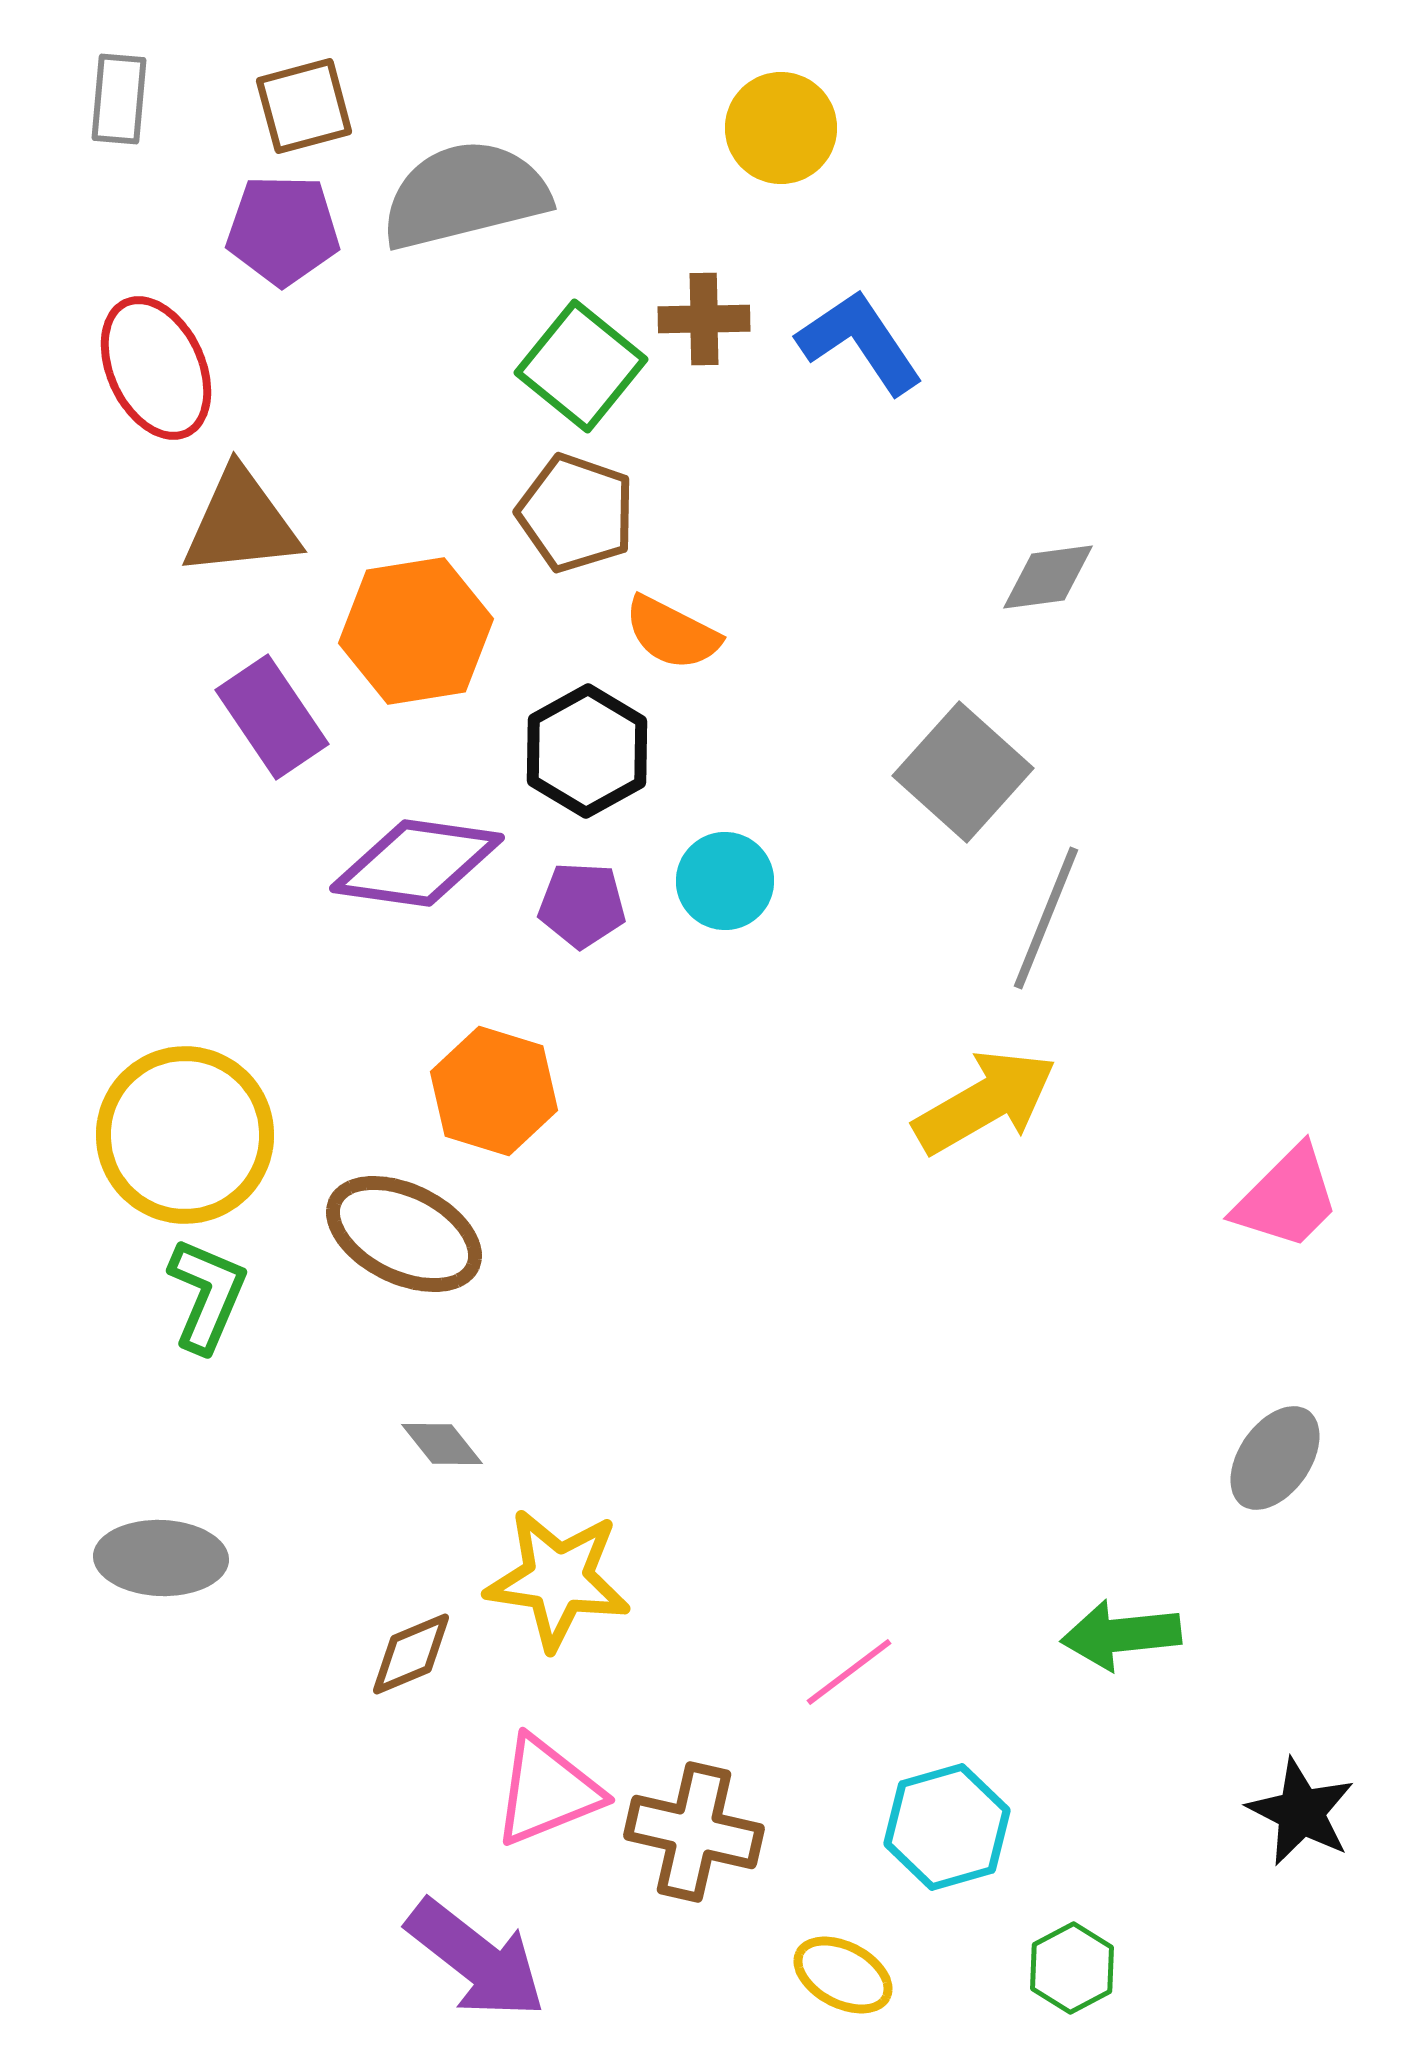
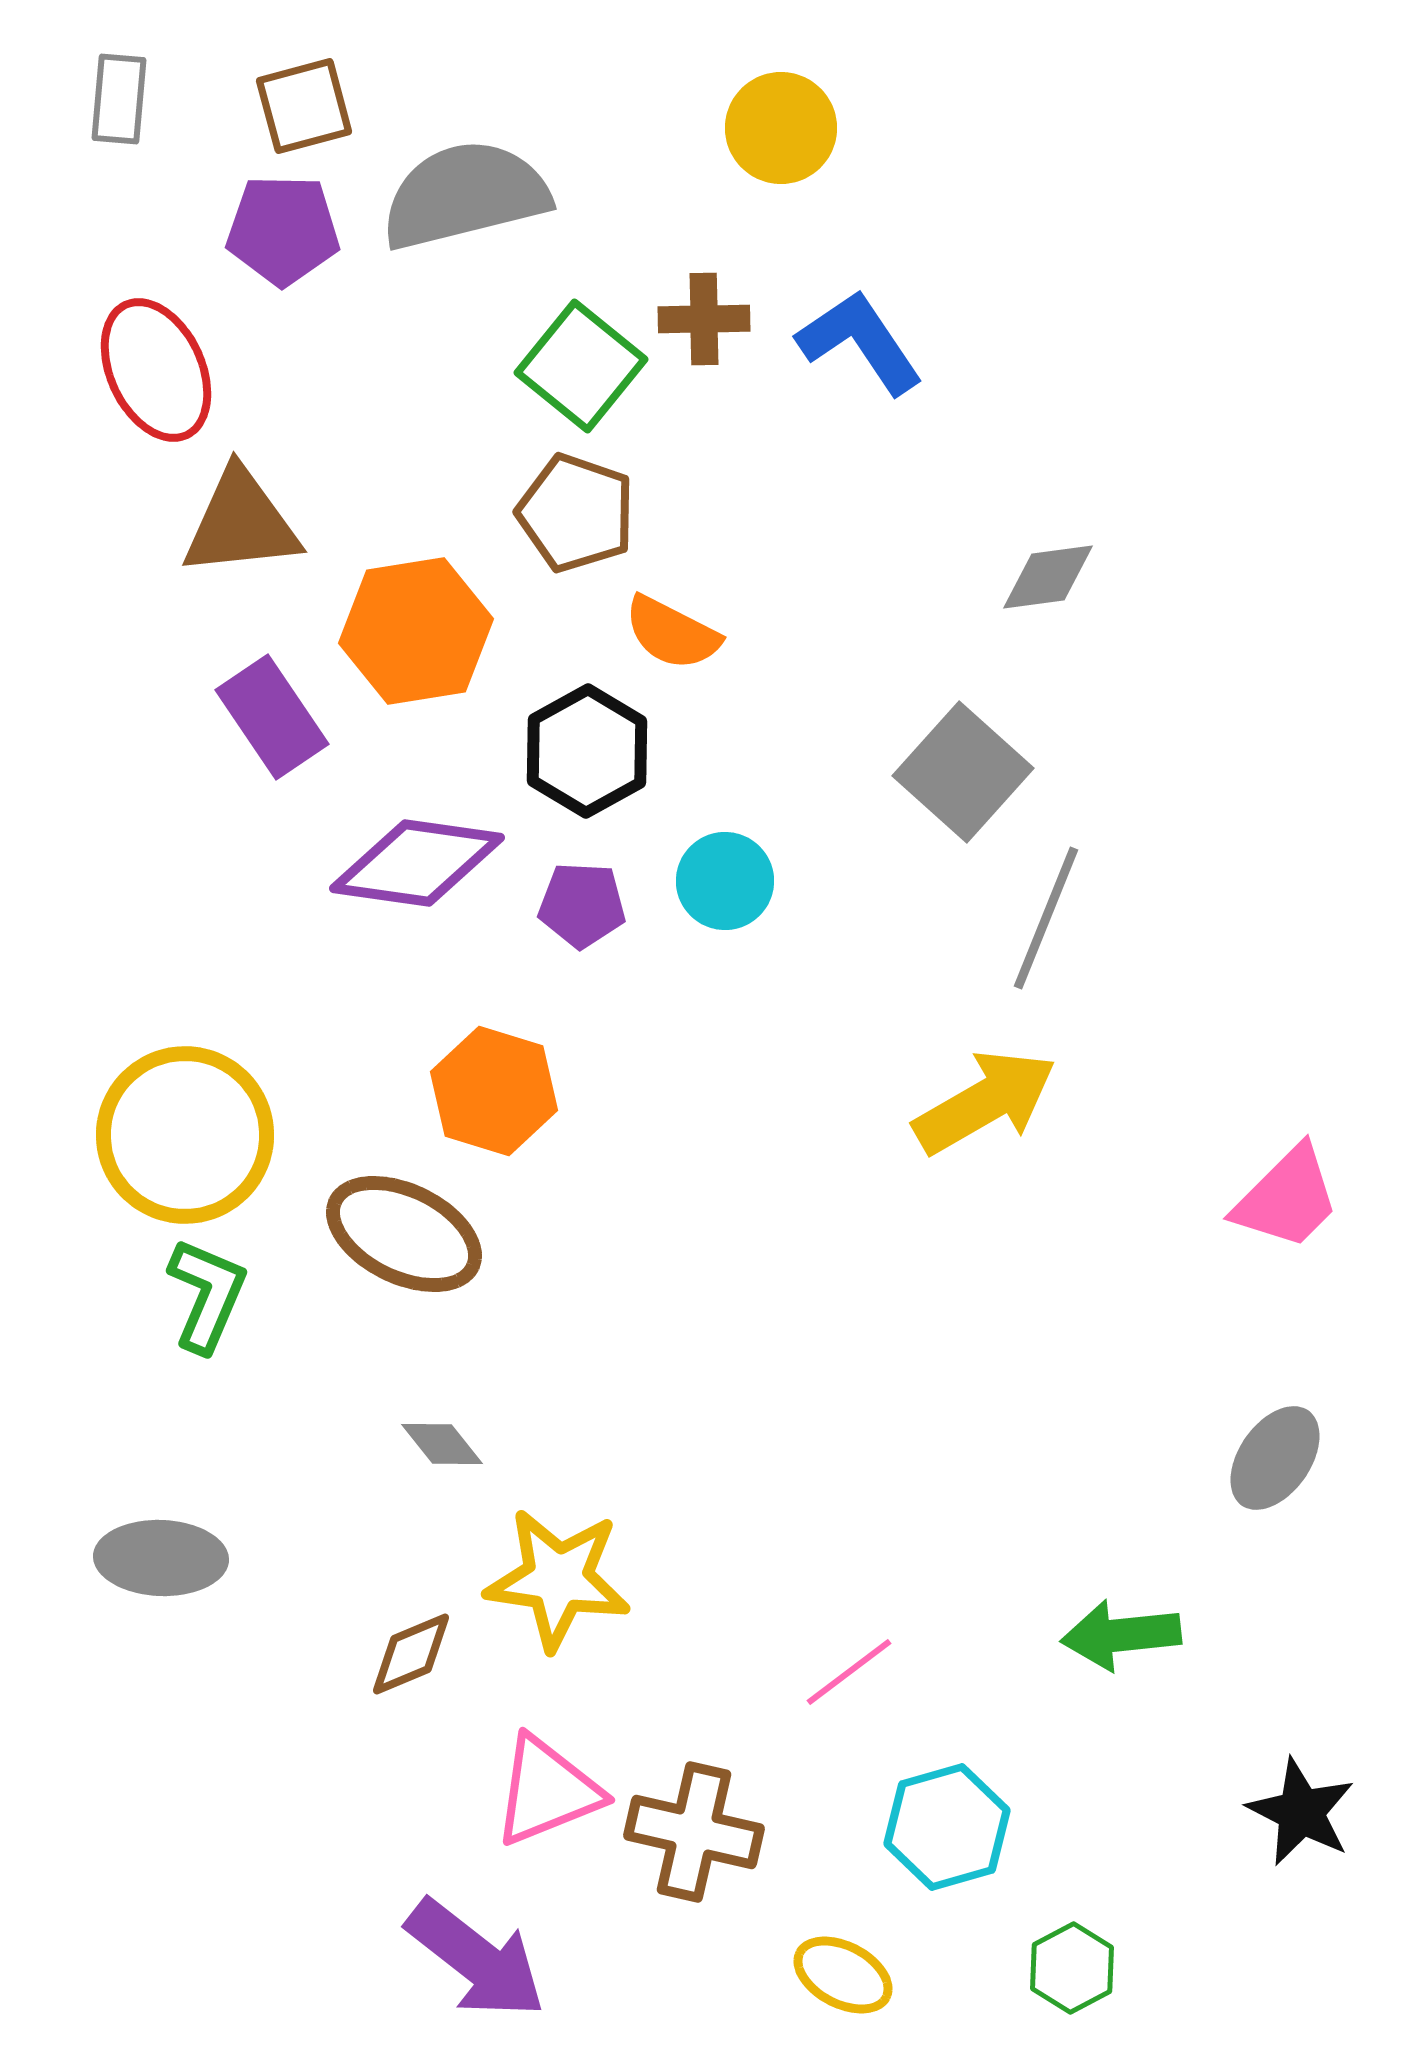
red ellipse at (156, 368): moved 2 px down
